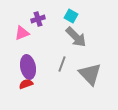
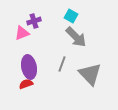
purple cross: moved 4 px left, 2 px down
purple ellipse: moved 1 px right
